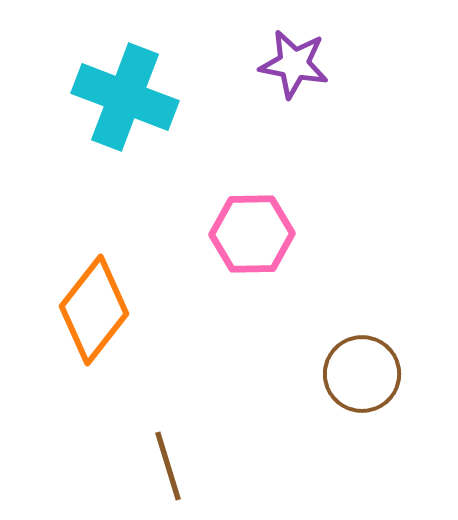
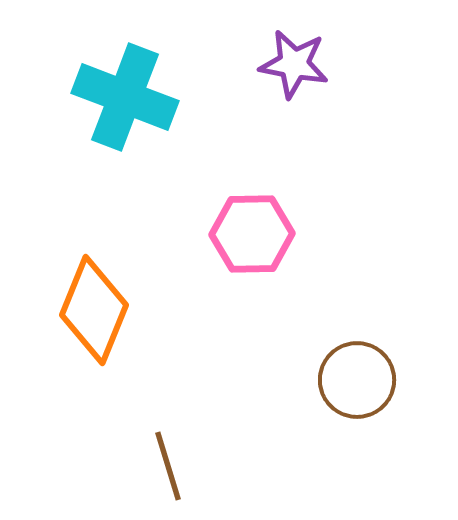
orange diamond: rotated 16 degrees counterclockwise
brown circle: moved 5 px left, 6 px down
